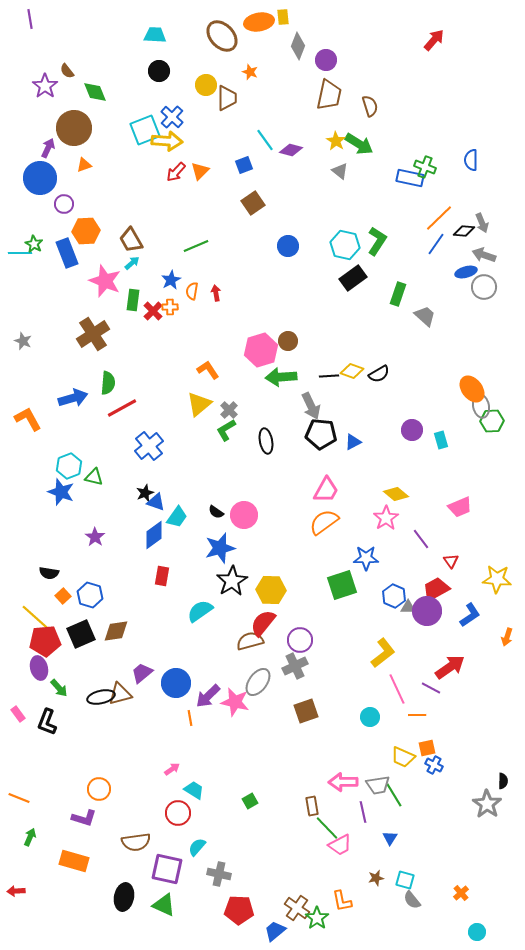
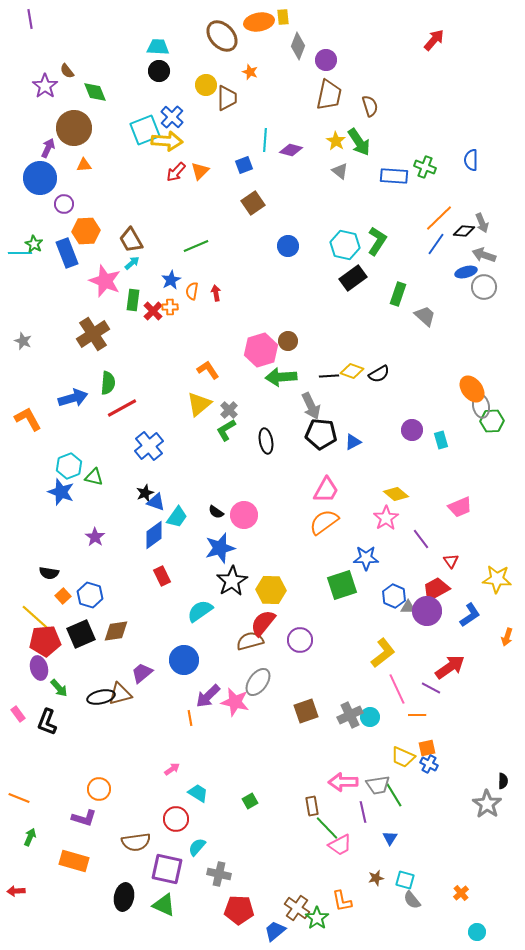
cyan trapezoid at (155, 35): moved 3 px right, 12 px down
cyan line at (265, 140): rotated 40 degrees clockwise
green arrow at (359, 144): moved 2 px up; rotated 24 degrees clockwise
orange triangle at (84, 165): rotated 14 degrees clockwise
blue rectangle at (410, 178): moved 16 px left, 2 px up; rotated 8 degrees counterclockwise
red rectangle at (162, 576): rotated 36 degrees counterclockwise
gray cross at (295, 666): moved 55 px right, 49 px down
blue circle at (176, 683): moved 8 px right, 23 px up
blue cross at (434, 765): moved 5 px left, 1 px up
cyan trapezoid at (194, 790): moved 4 px right, 3 px down
red circle at (178, 813): moved 2 px left, 6 px down
